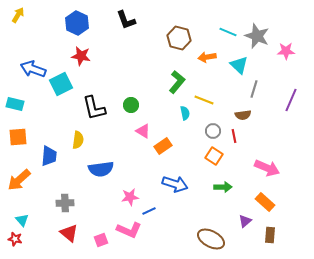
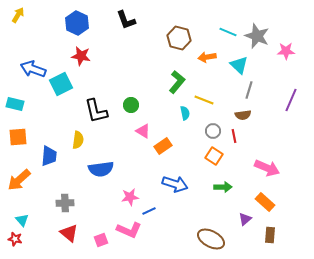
gray line at (254, 89): moved 5 px left, 1 px down
black L-shape at (94, 108): moved 2 px right, 3 px down
purple triangle at (245, 221): moved 2 px up
